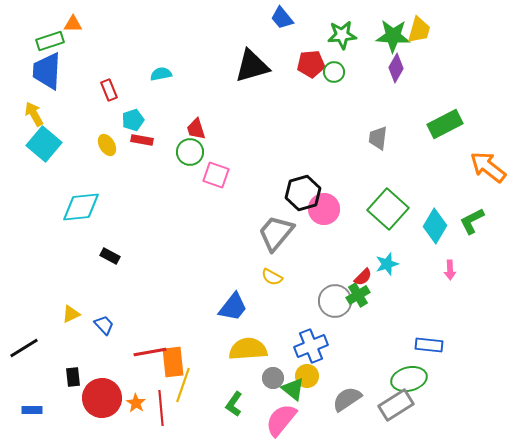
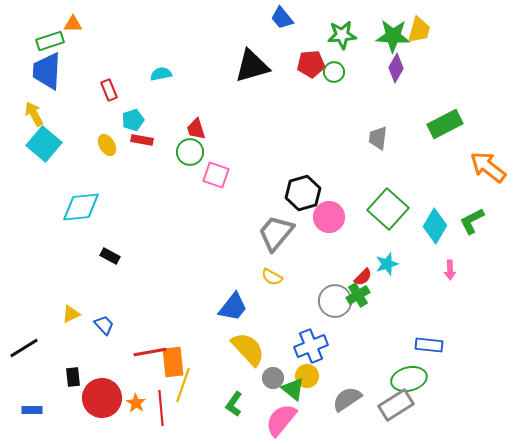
pink circle at (324, 209): moved 5 px right, 8 px down
yellow semicircle at (248, 349): rotated 51 degrees clockwise
